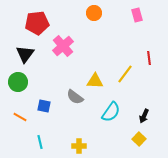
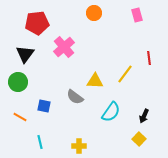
pink cross: moved 1 px right, 1 px down
